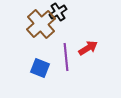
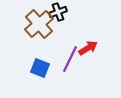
black cross: rotated 12 degrees clockwise
brown cross: moved 2 px left
purple line: moved 4 px right, 2 px down; rotated 32 degrees clockwise
